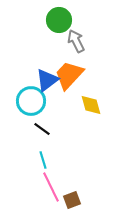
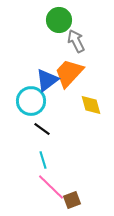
orange trapezoid: moved 2 px up
pink line: rotated 20 degrees counterclockwise
